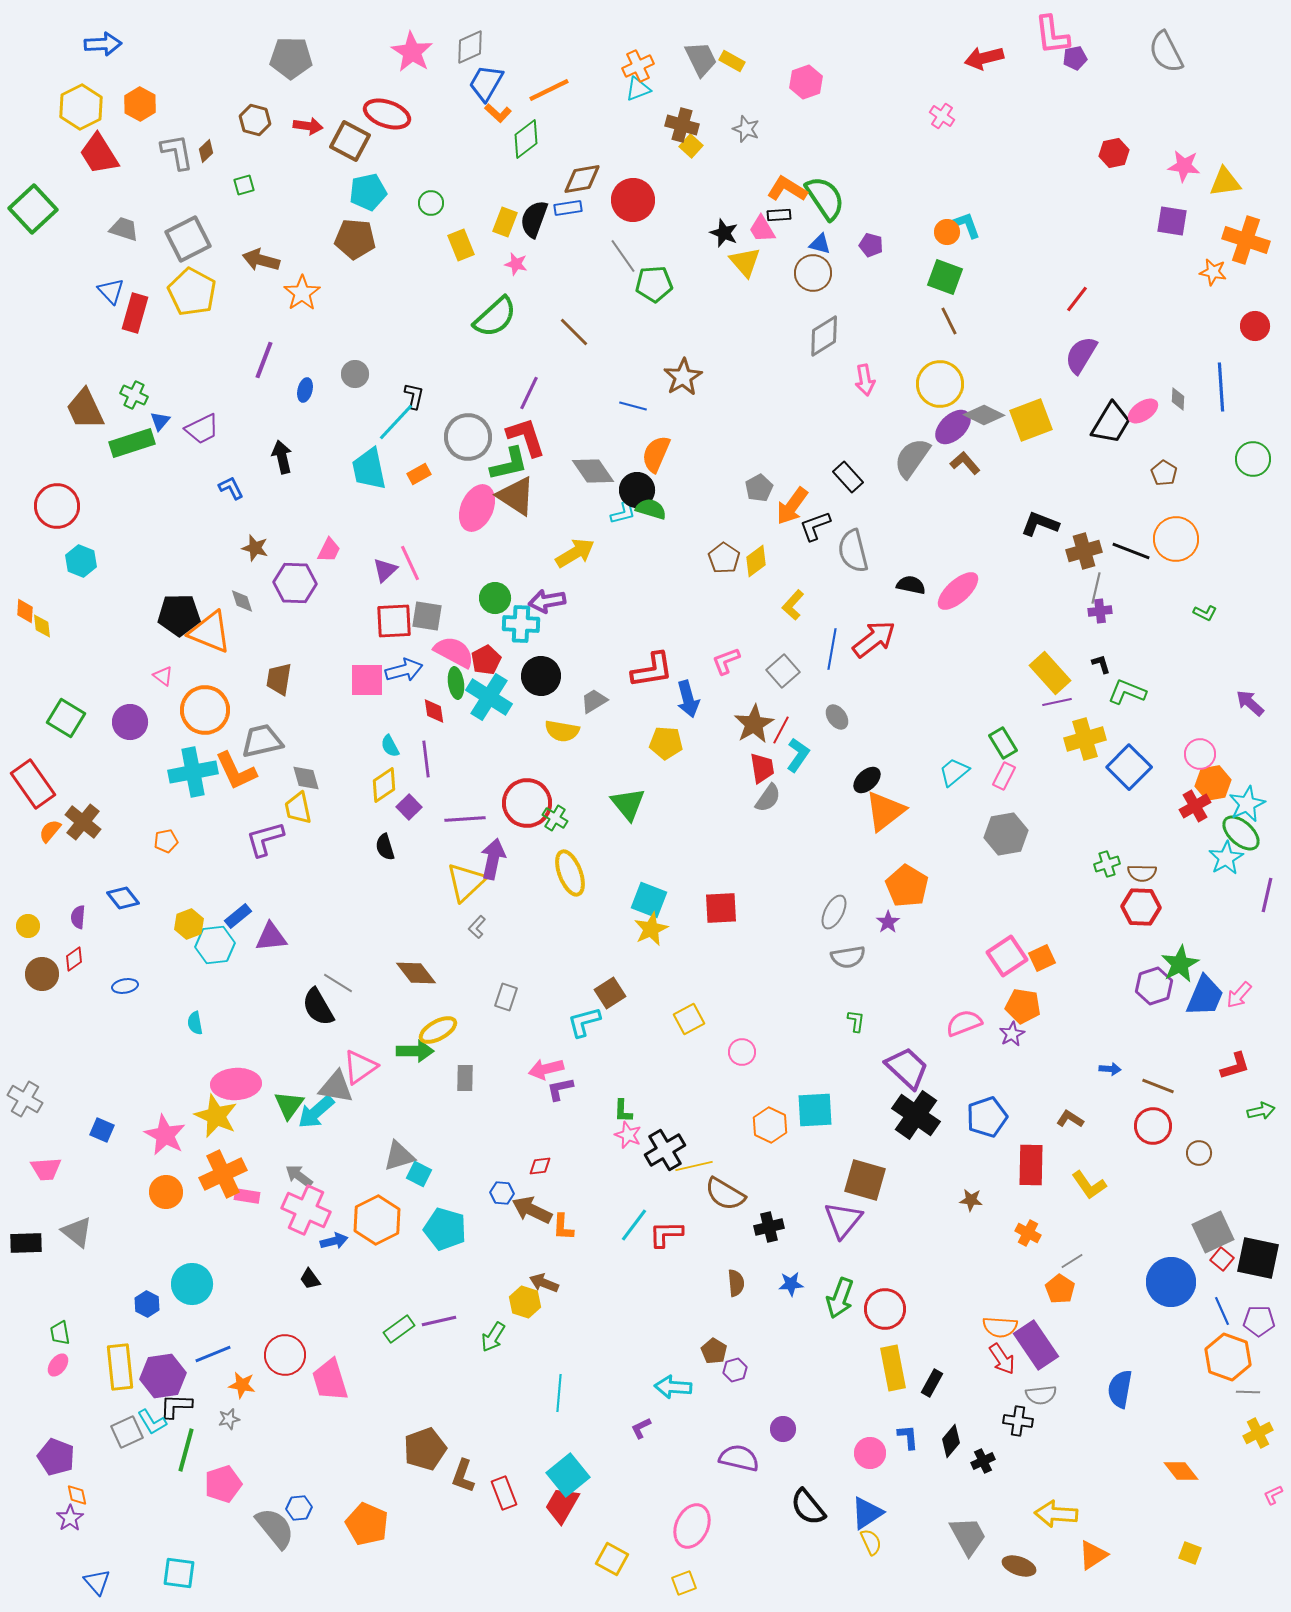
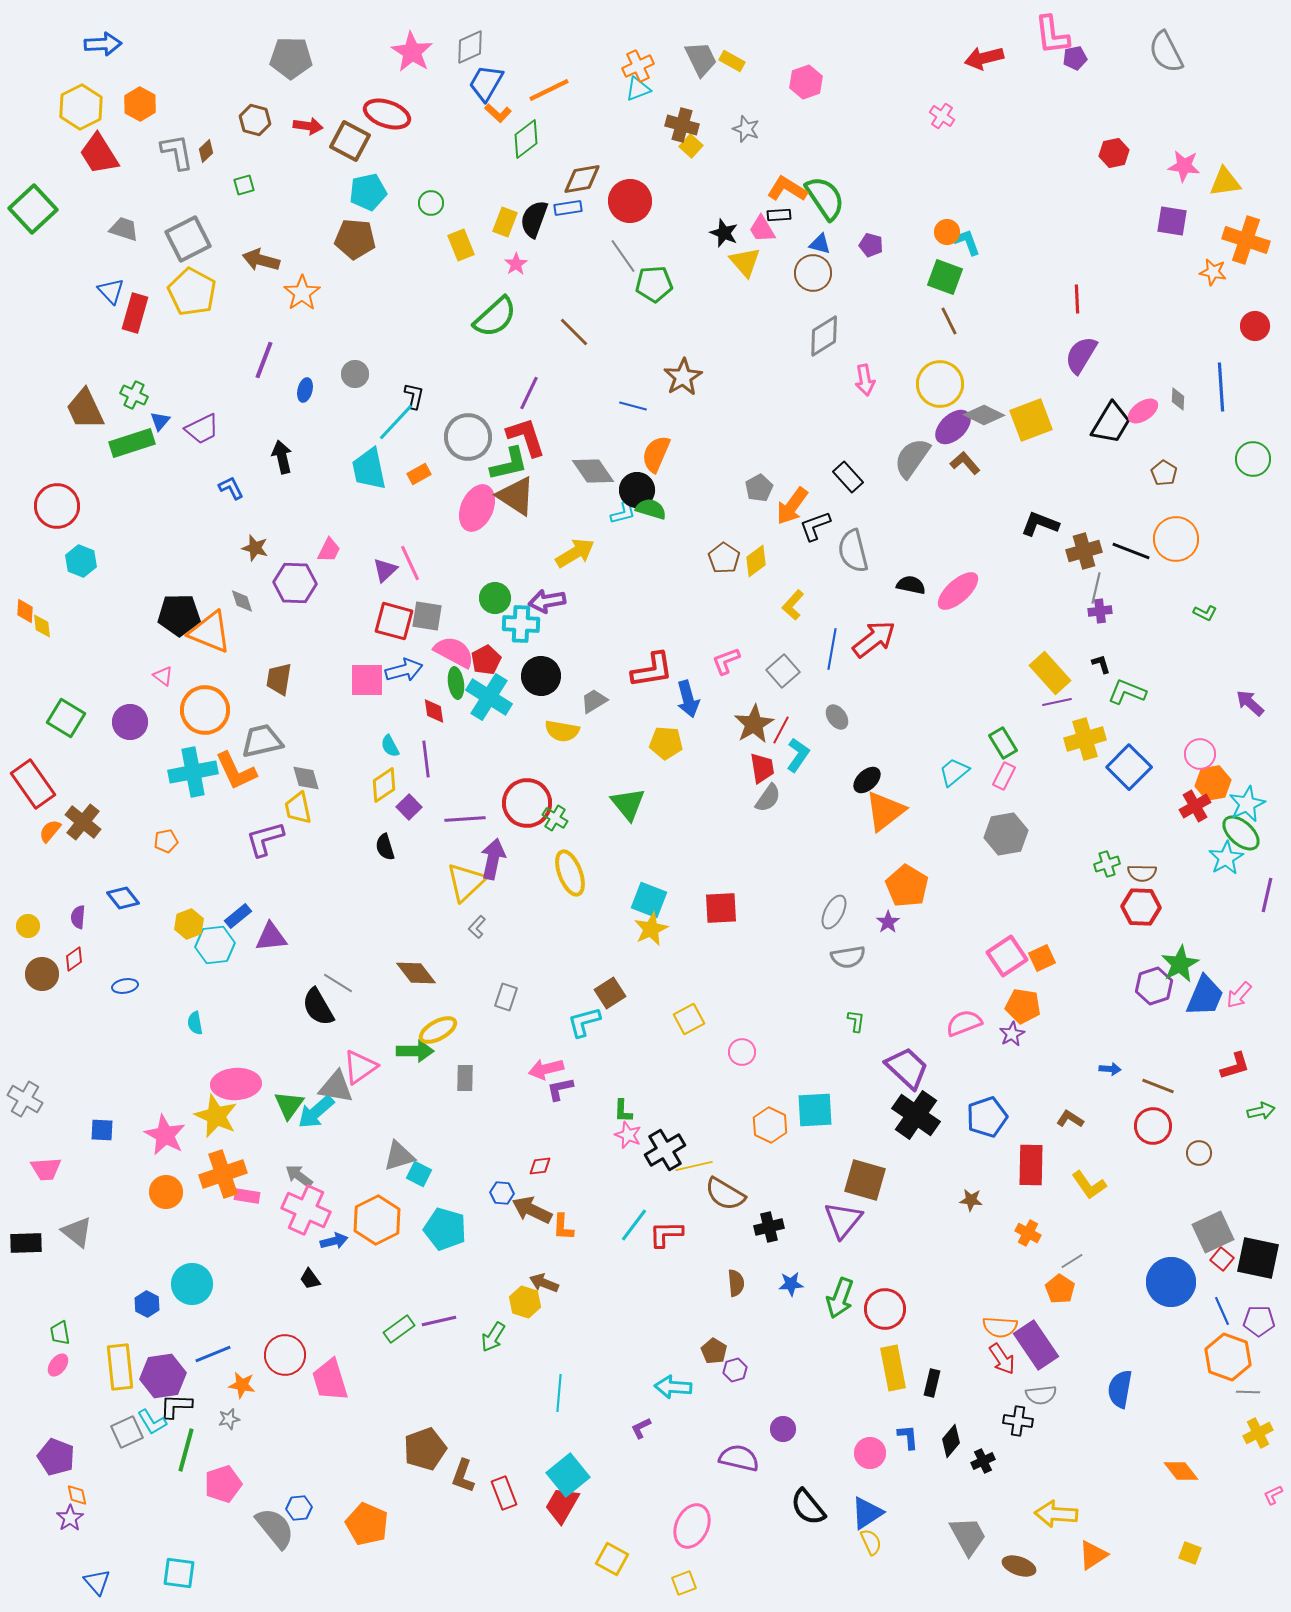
red circle at (633, 200): moved 3 px left, 1 px down
cyan L-shape at (967, 225): moved 17 px down
pink star at (516, 264): rotated 25 degrees clockwise
red line at (1077, 299): rotated 40 degrees counterclockwise
red square at (394, 621): rotated 18 degrees clockwise
blue square at (102, 1130): rotated 20 degrees counterclockwise
orange cross at (223, 1174): rotated 6 degrees clockwise
black rectangle at (932, 1383): rotated 16 degrees counterclockwise
